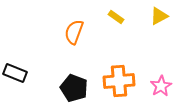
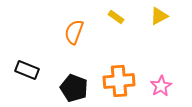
black rectangle: moved 12 px right, 3 px up
